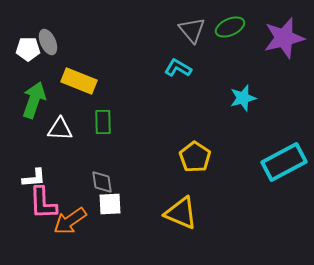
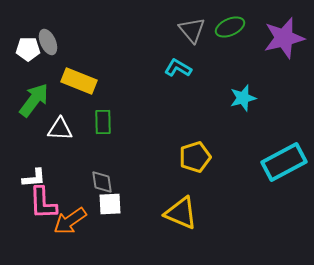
green arrow: rotated 18 degrees clockwise
yellow pentagon: rotated 20 degrees clockwise
